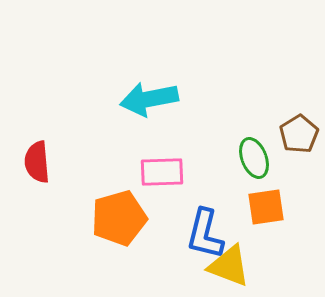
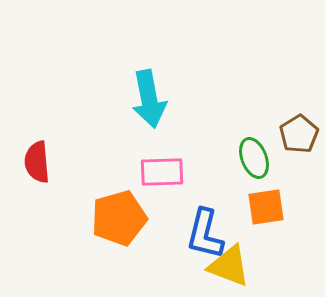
cyan arrow: rotated 90 degrees counterclockwise
